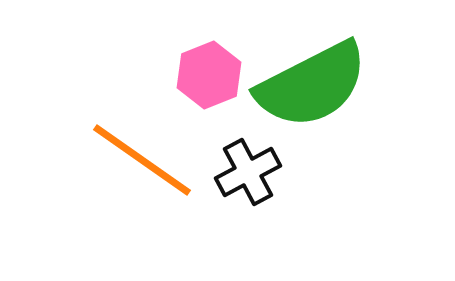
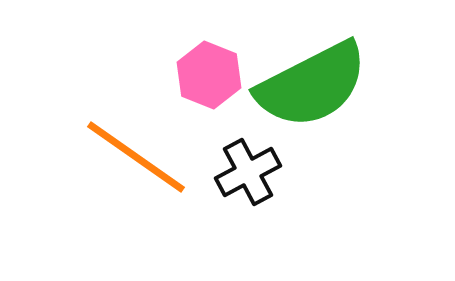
pink hexagon: rotated 16 degrees counterclockwise
orange line: moved 6 px left, 3 px up
